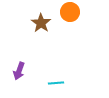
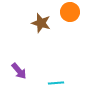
brown star: rotated 18 degrees counterclockwise
purple arrow: rotated 60 degrees counterclockwise
